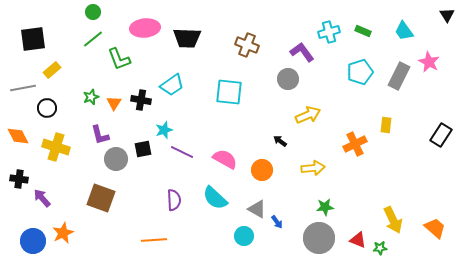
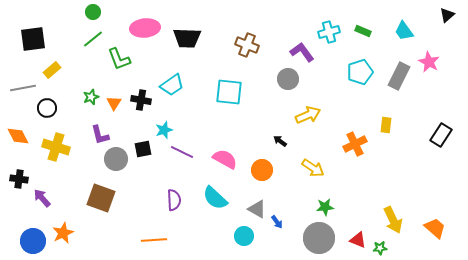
black triangle at (447, 15): rotated 21 degrees clockwise
yellow arrow at (313, 168): rotated 40 degrees clockwise
